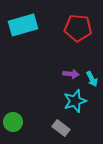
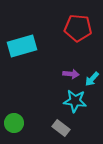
cyan rectangle: moved 1 px left, 21 px down
cyan arrow: rotated 70 degrees clockwise
cyan star: rotated 25 degrees clockwise
green circle: moved 1 px right, 1 px down
